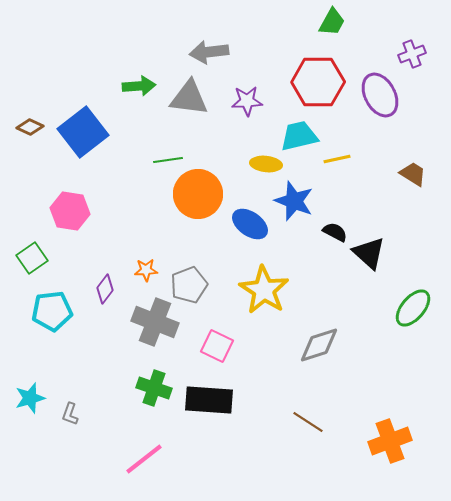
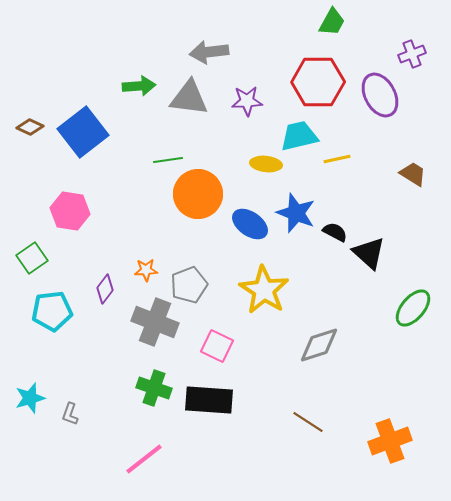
blue star: moved 2 px right, 12 px down
